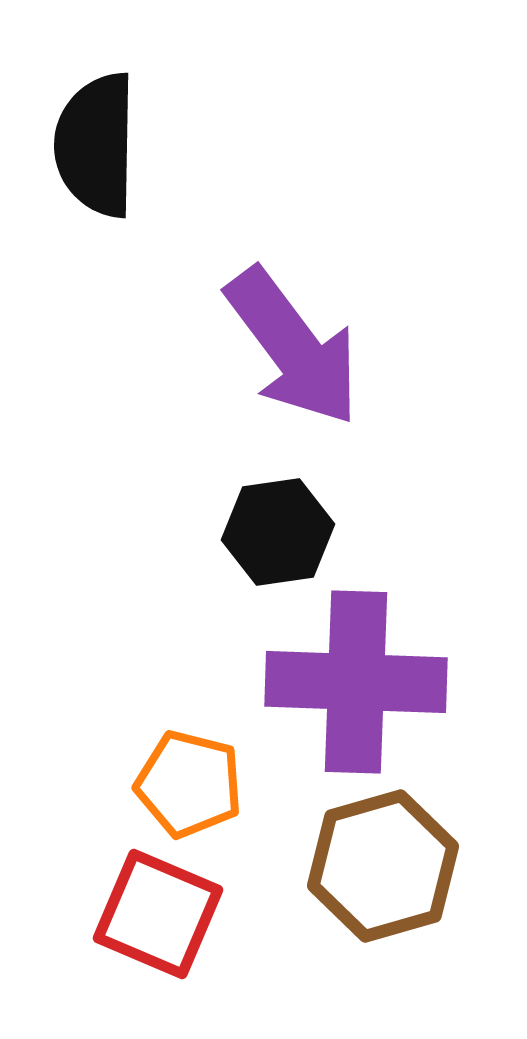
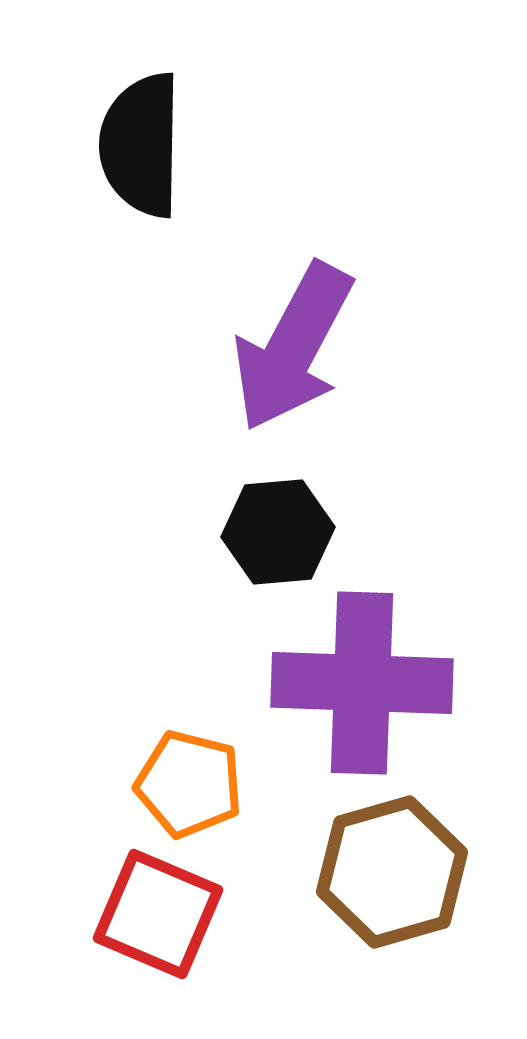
black semicircle: moved 45 px right
purple arrow: rotated 65 degrees clockwise
black hexagon: rotated 3 degrees clockwise
purple cross: moved 6 px right, 1 px down
brown hexagon: moved 9 px right, 6 px down
